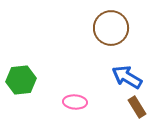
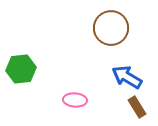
green hexagon: moved 11 px up
pink ellipse: moved 2 px up
